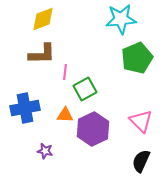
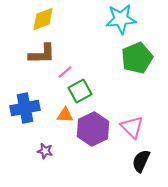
pink line: rotated 42 degrees clockwise
green square: moved 5 px left, 2 px down
pink triangle: moved 9 px left, 6 px down
